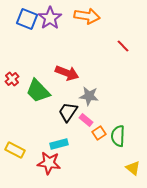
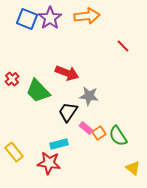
orange arrow: rotated 15 degrees counterclockwise
pink rectangle: moved 8 px down
green semicircle: rotated 35 degrees counterclockwise
yellow rectangle: moved 1 px left, 2 px down; rotated 24 degrees clockwise
